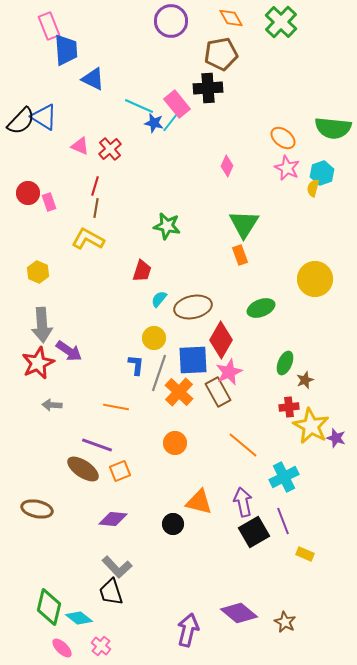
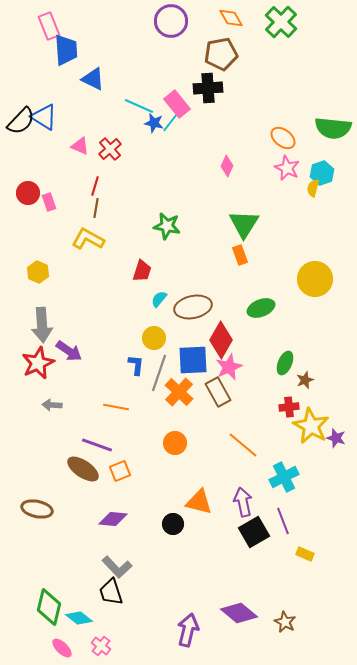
pink star at (229, 372): moved 5 px up
